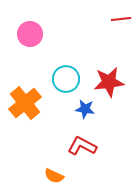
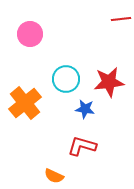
red L-shape: rotated 12 degrees counterclockwise
